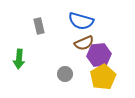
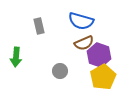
purple hexagon: rotated 25 degrees clockwise
green arrow: moved 3 px left, 2 px up
gray circle: moved 5 px left, 3 px up
